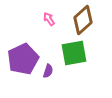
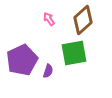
purple pentagon: moved 1 px left, 1 px down
